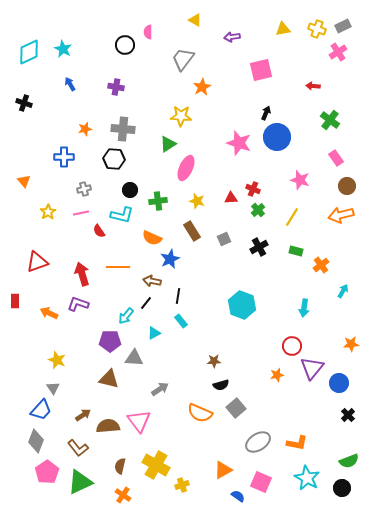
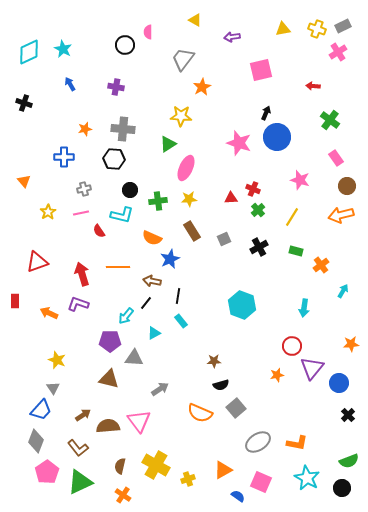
yellow star at (197, 201): moved 8 px left, 2 px up; rotated 21 degrees counterclockwise
yellow cross at (182, 485): moved 6 px right, 6 px up
